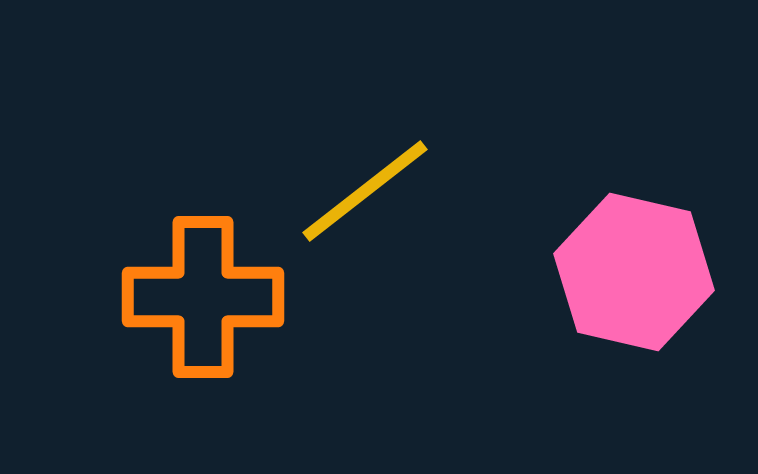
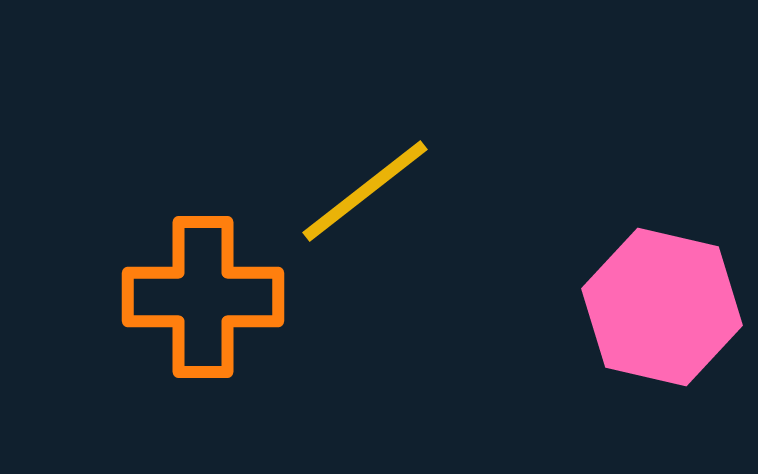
pink hexagon: moved 28 px right, 35 px down
